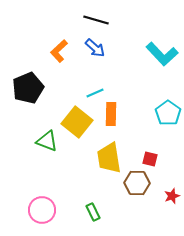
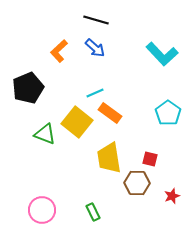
orange rectangle: moved 1 px left, 1 px up; rotated 55 degrees counterclockwise
green triangle: moved 2 px left, 7 px up
